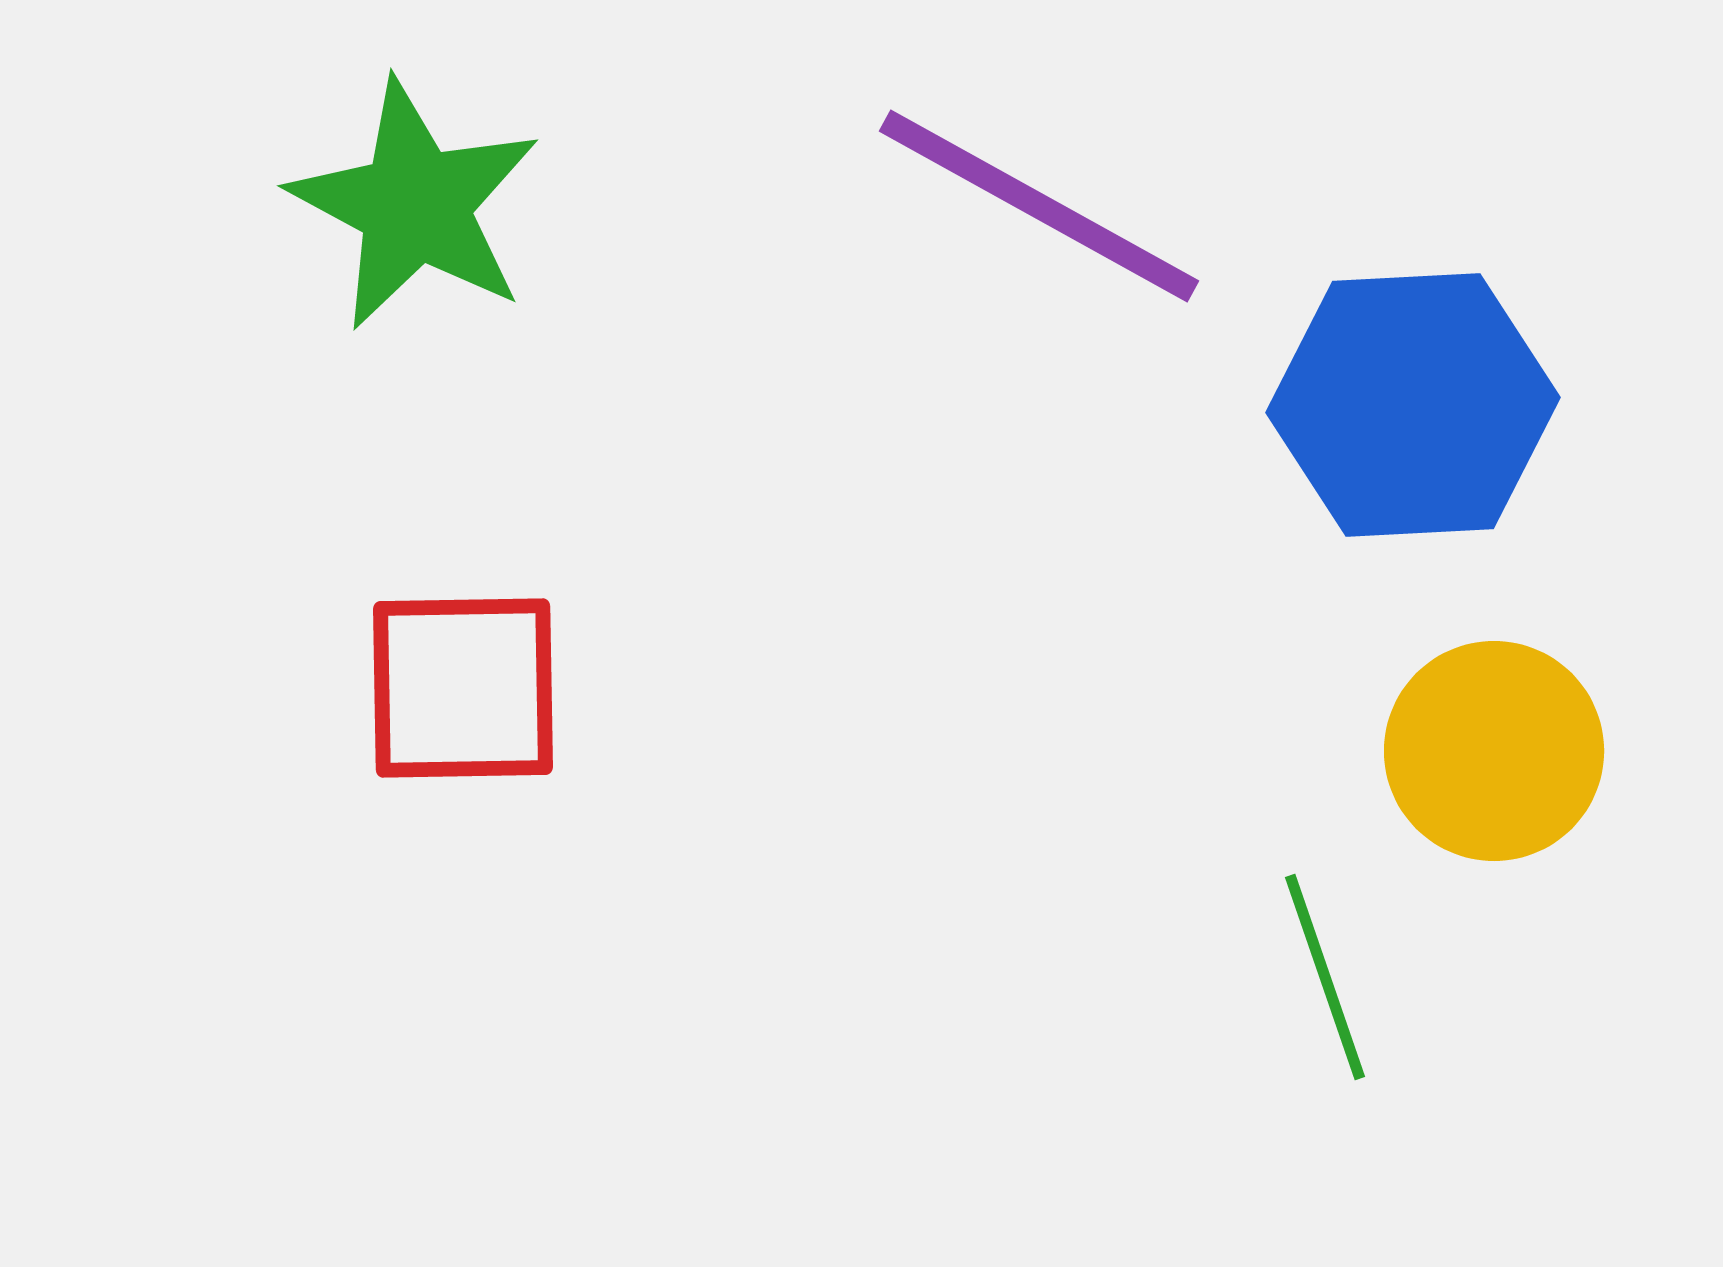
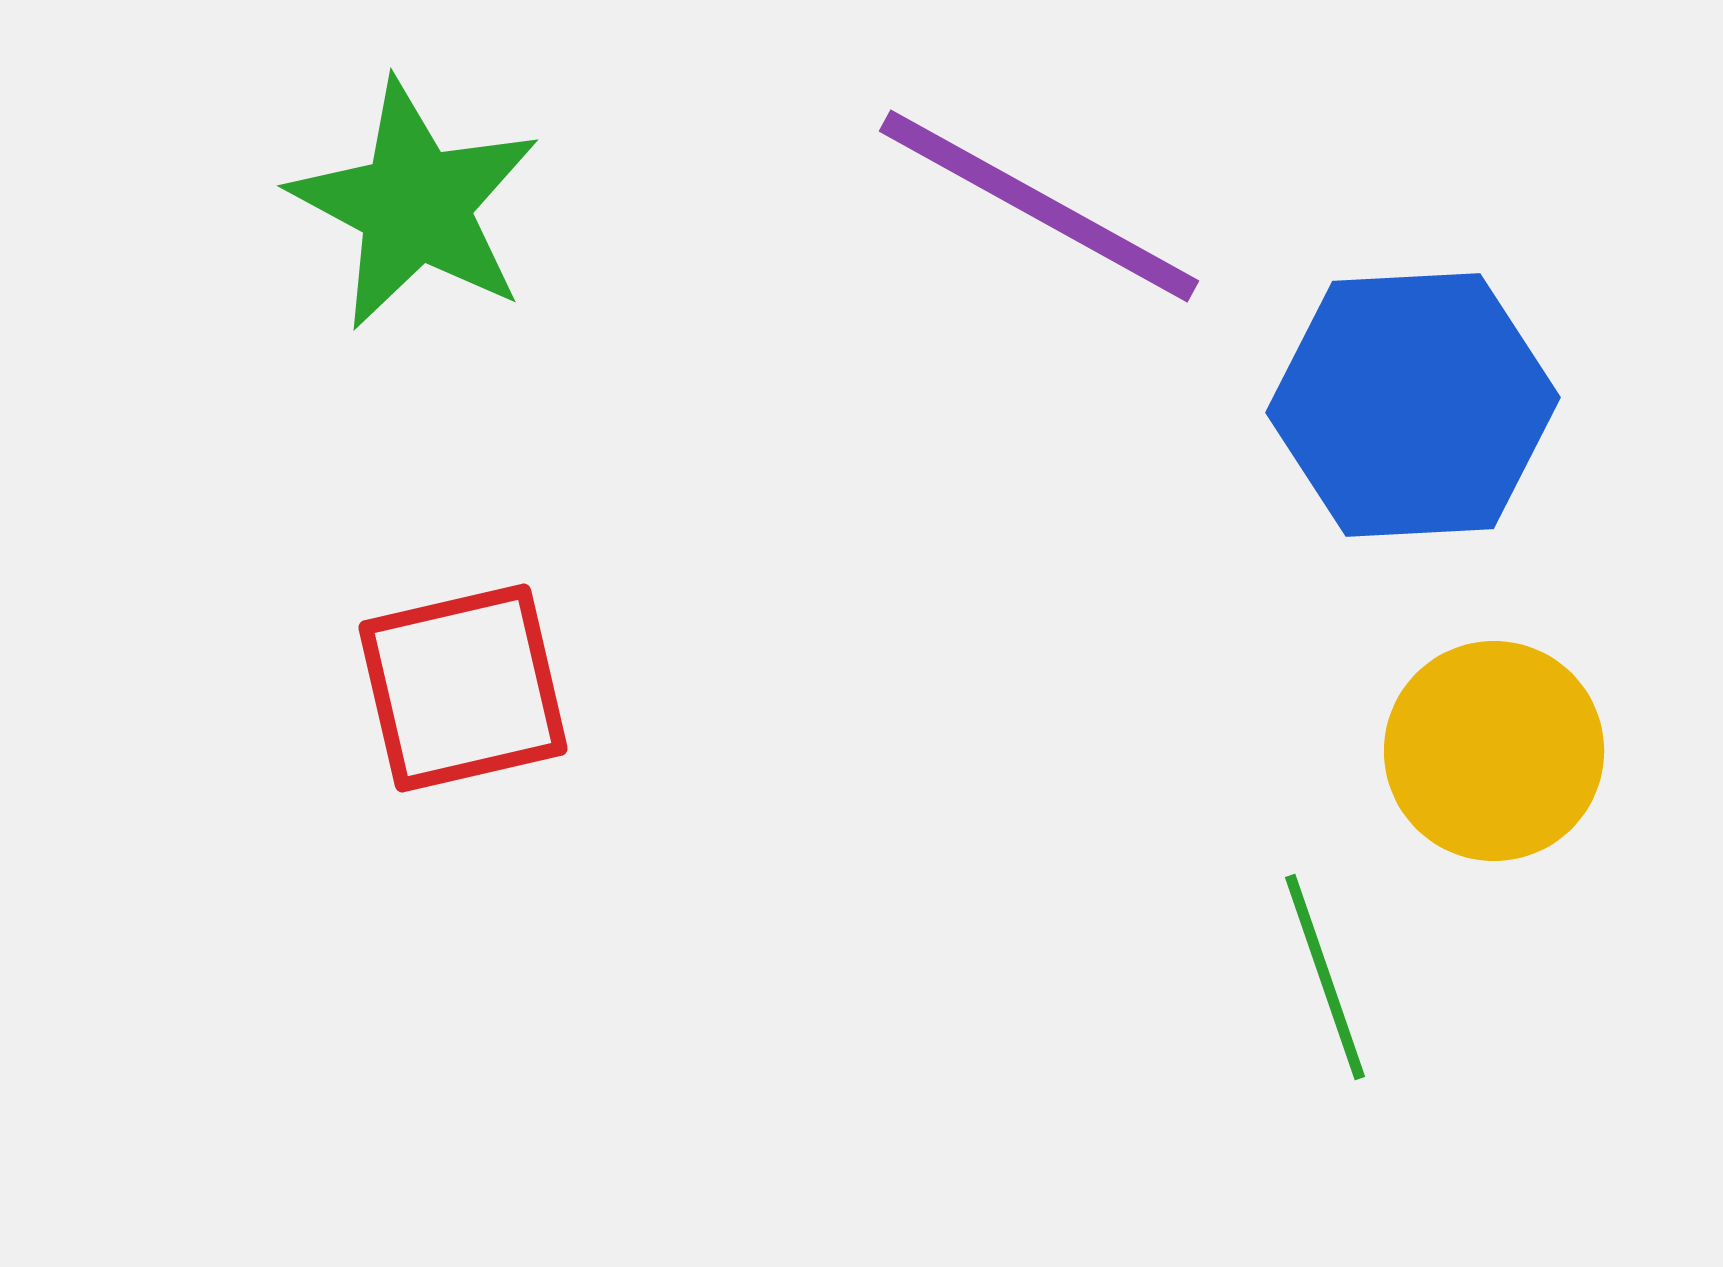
red square: rotated 12 degrees counterclockwise
